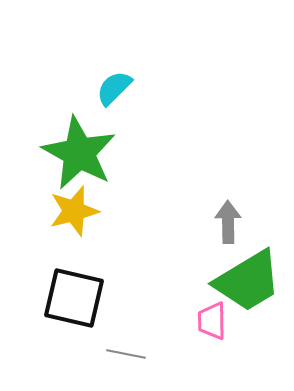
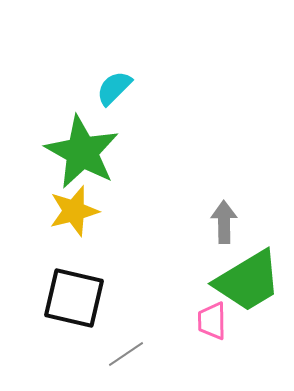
green star: moved 3 px right, 1 px up
gray arrow: moved 4 px left
gray line: rotated 45 degrees counterclockwise
